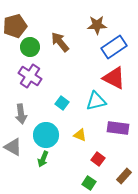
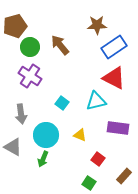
brown arrow: moved 3 px down
